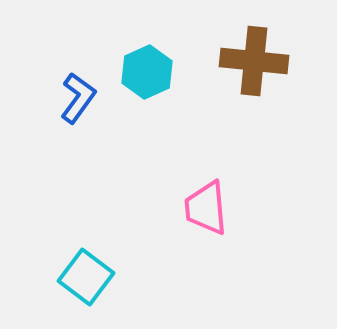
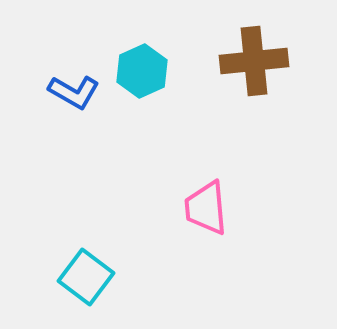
brown cross: rotated 12 degrees counterclockwise
cyan hexagon: moved 5 px left, 1 px up
blue L-shape: moved 4 px left, 6 px up; rotated 84 degrees clockwise
